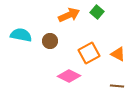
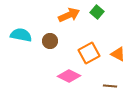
brown line: moved 7 px left
